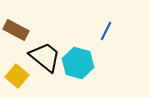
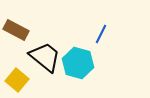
blue line: moved 5 px left, 3 px down
yellow square: moved 4 px down
